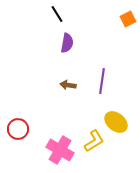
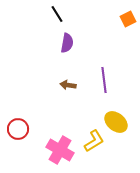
purple line: moved 2 px right, 1 px up; rotated 15 degrees counterclockwise
